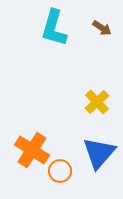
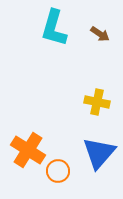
brown arrow: moved 2 px left, 6 px down
yellow cross: rotated 35 degrees counterclockwise
orange cross: moved 4 px left
orange circle: moved 2 px left
